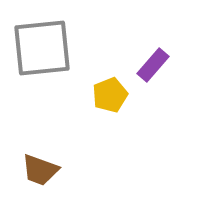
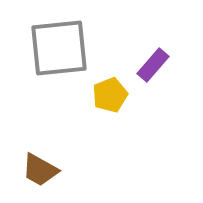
gray square: moved 17 px right
brown trapezoid: rotated 9 degrees clockwise
